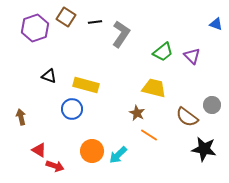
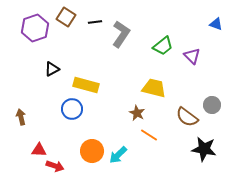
green trapezoid: moved 6 px up
black triangle: moved 3 px right, 7 px up; rotated 49 degrees counterclockwise
red triangle: rotated 28 degrees counterclockwise
